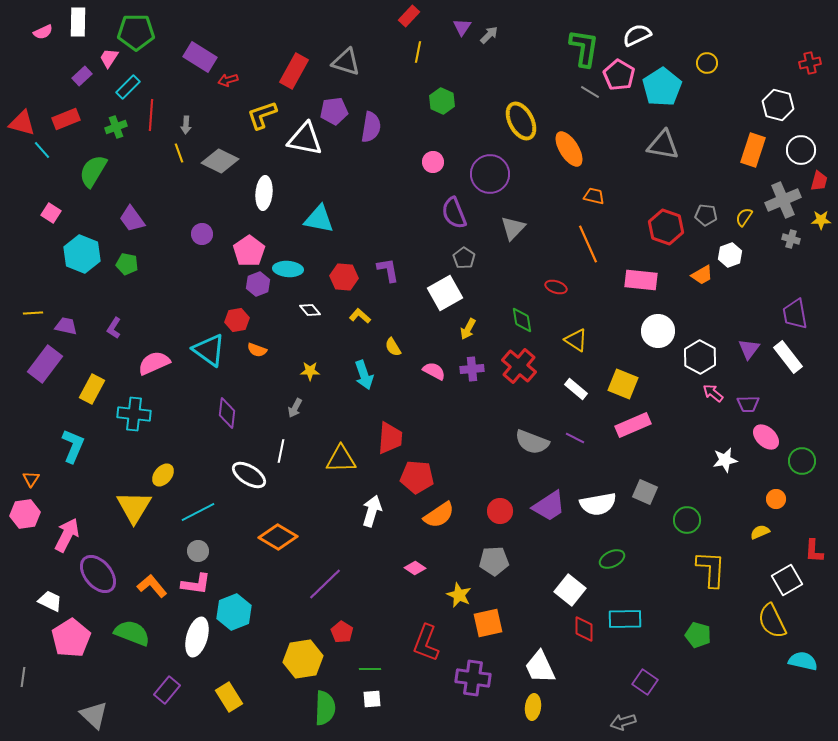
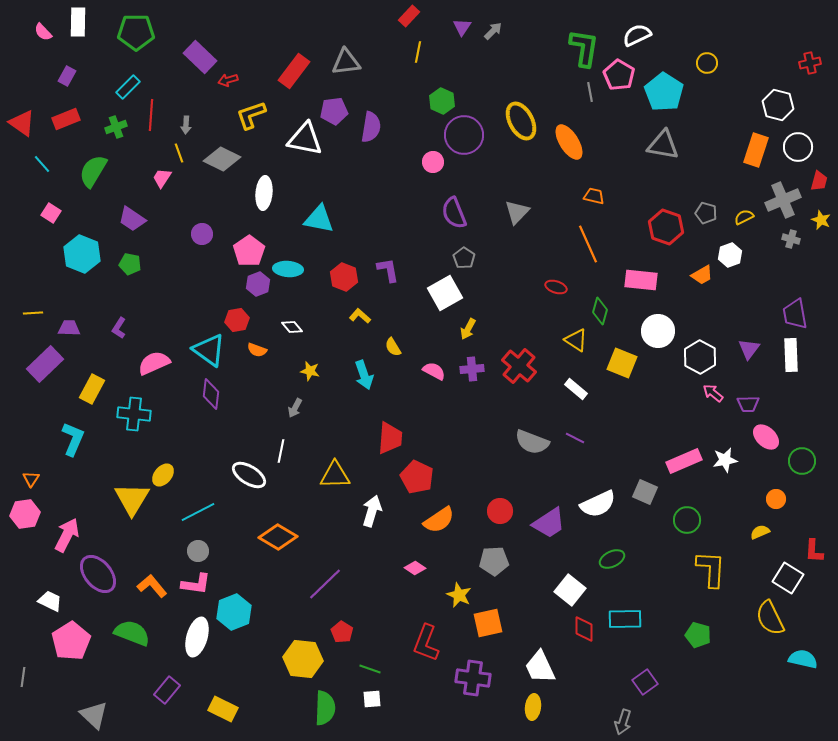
pink semicircle at (43, 32): rotated 72 degrees clockwise
gray arrow at (489, 35): moved 4 px right, 4 px up
purple rectangle at (200, 57): rotated 12 degrees clockwise
pink trapezoid at (109, 58): moved 53 px right, 120 px down
gray triangle at (346, 62): rotated 24 degrees counterclockwise
red rectangle at (294, 71): rotated 8 degrees clockwise
purple rectangle at (82, 76): moved 15 px left; rotated 18 degrees counterclockwise
cyan pentagon at (662, 87): moved 2 px right, 5 px down; rotated 6 degrees counterclockwise
gray line at (590, 92): rotated 48 degrees clockwise
yellow L-shape at (262, 115): moved 11 px left
red triangle at (22, 123): rotated 20 degrees clockwise
orange ellipse at (569, 149): moved 7 px up
cyan line at (42, 150): moved 14 px down
orange rectangle at (753, 150): moved 3 px right
white circle at (801, 150): moved 3 px left, 3 px up
gray diamond at (220, 161): moved 2 px right, 2 px up
purple circle at (490, 174): moved 26 px left, 39 px up
gray pentagon at (706, 215): moved 2 px up; rotated 10 degrees clockwise
yellow semicircle at (744, 217): rotated 30 degrees clockwise
purple trapezoid at (132, 219): rotated 20 degrees counterclockwise
yellow star at (821, 220): rotated 24 degrees clockwise
gray triangle at (513, 228): moved 4 px right, 16 px up
green pentagon at (127, 264): moved 3 px right
red hexagon at (344, 277): rotated 16 degrees clockwise
white diamond at (310, 310): moved 18 px left, 17 px down
green diamond at (522, 320): moved 78 px right, 9 px up; rotated 24 degrees clockwise
purple trapezoid at (66, 326): moved 3 px right, 2 px down; rotated 10 degrees counterclockwise
purple L-shape at (114, 328): moved 5 px right
white rectangle at (788, 357): moved 3 px right, 2 px up; rotated 36 degrees clockwise
purple rectangle at (45, 364): rotated 9 degrees clockwise
yellow star at (310, 371): rotated 12 degrees clockwise
yellow square at (623, 384): moved 1 px left, 21 px up
purple diamond at (227, 413): moved 16 px left, 19 px up
pink rectangle at (633, 425): moved 51 px right, 36 px down
cyan L-shape at (73, 446): moved 7 px up
yellow triangle at (341, 459): moved 6 px left, 16 px down
red pentagon at (417, 477): rotated 20 degrees clockwise
white semicircle at (598, 504): rotated 15 degrees counterclockwise
purple trapezoid at (549, 506): moved 17 px down
yellow triangle at (134, 507): moved 2 px left, 8 px up
orange semicircle at (439, 515): moved 5 px down
white square at (787, 580): moved 1 px right, 2 px up; rotated 28 degrees counterclockwise
yellow semicircle at (772, 621): moved 2 px left, 3 px up
pink pentagon at (71, 638): moved 3 px down
yellow hexagon at (303, 659): rotated 15 degrees clockwise
cyan semicircle at (803, 661): moved 2 px up
green line at (370, 669): rotated 20 degrees clockwise
purple square at (645, 682): rotated 20 degrees clockwise
yellow rectangle at (229, 697): moved 6 px left, 12 px down; rotated 32 degrees counterclockwise
gray arrow at (623, 722): rotated 55 degrees counterclockwise
